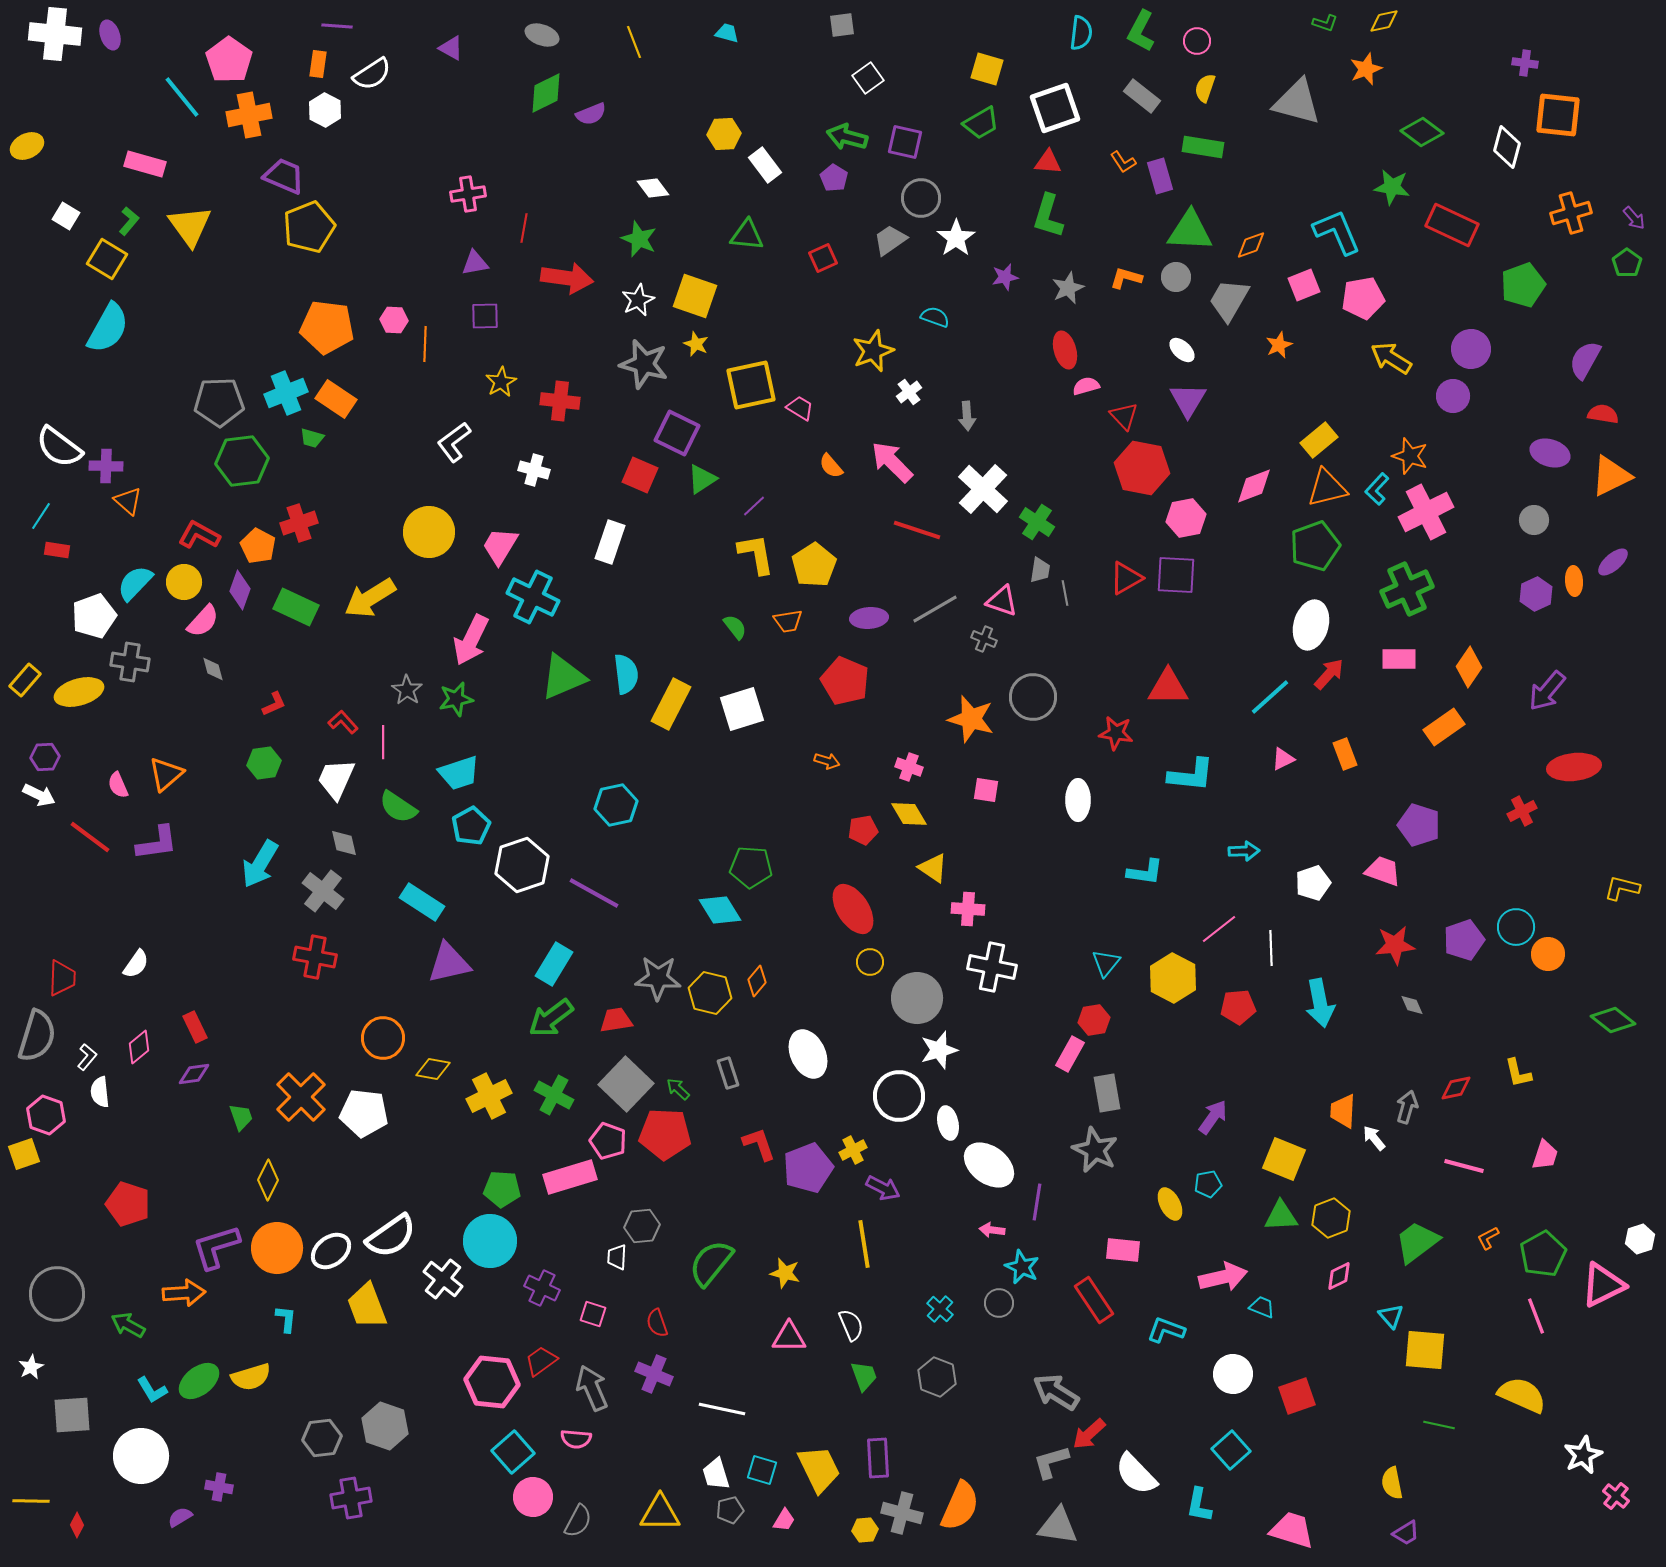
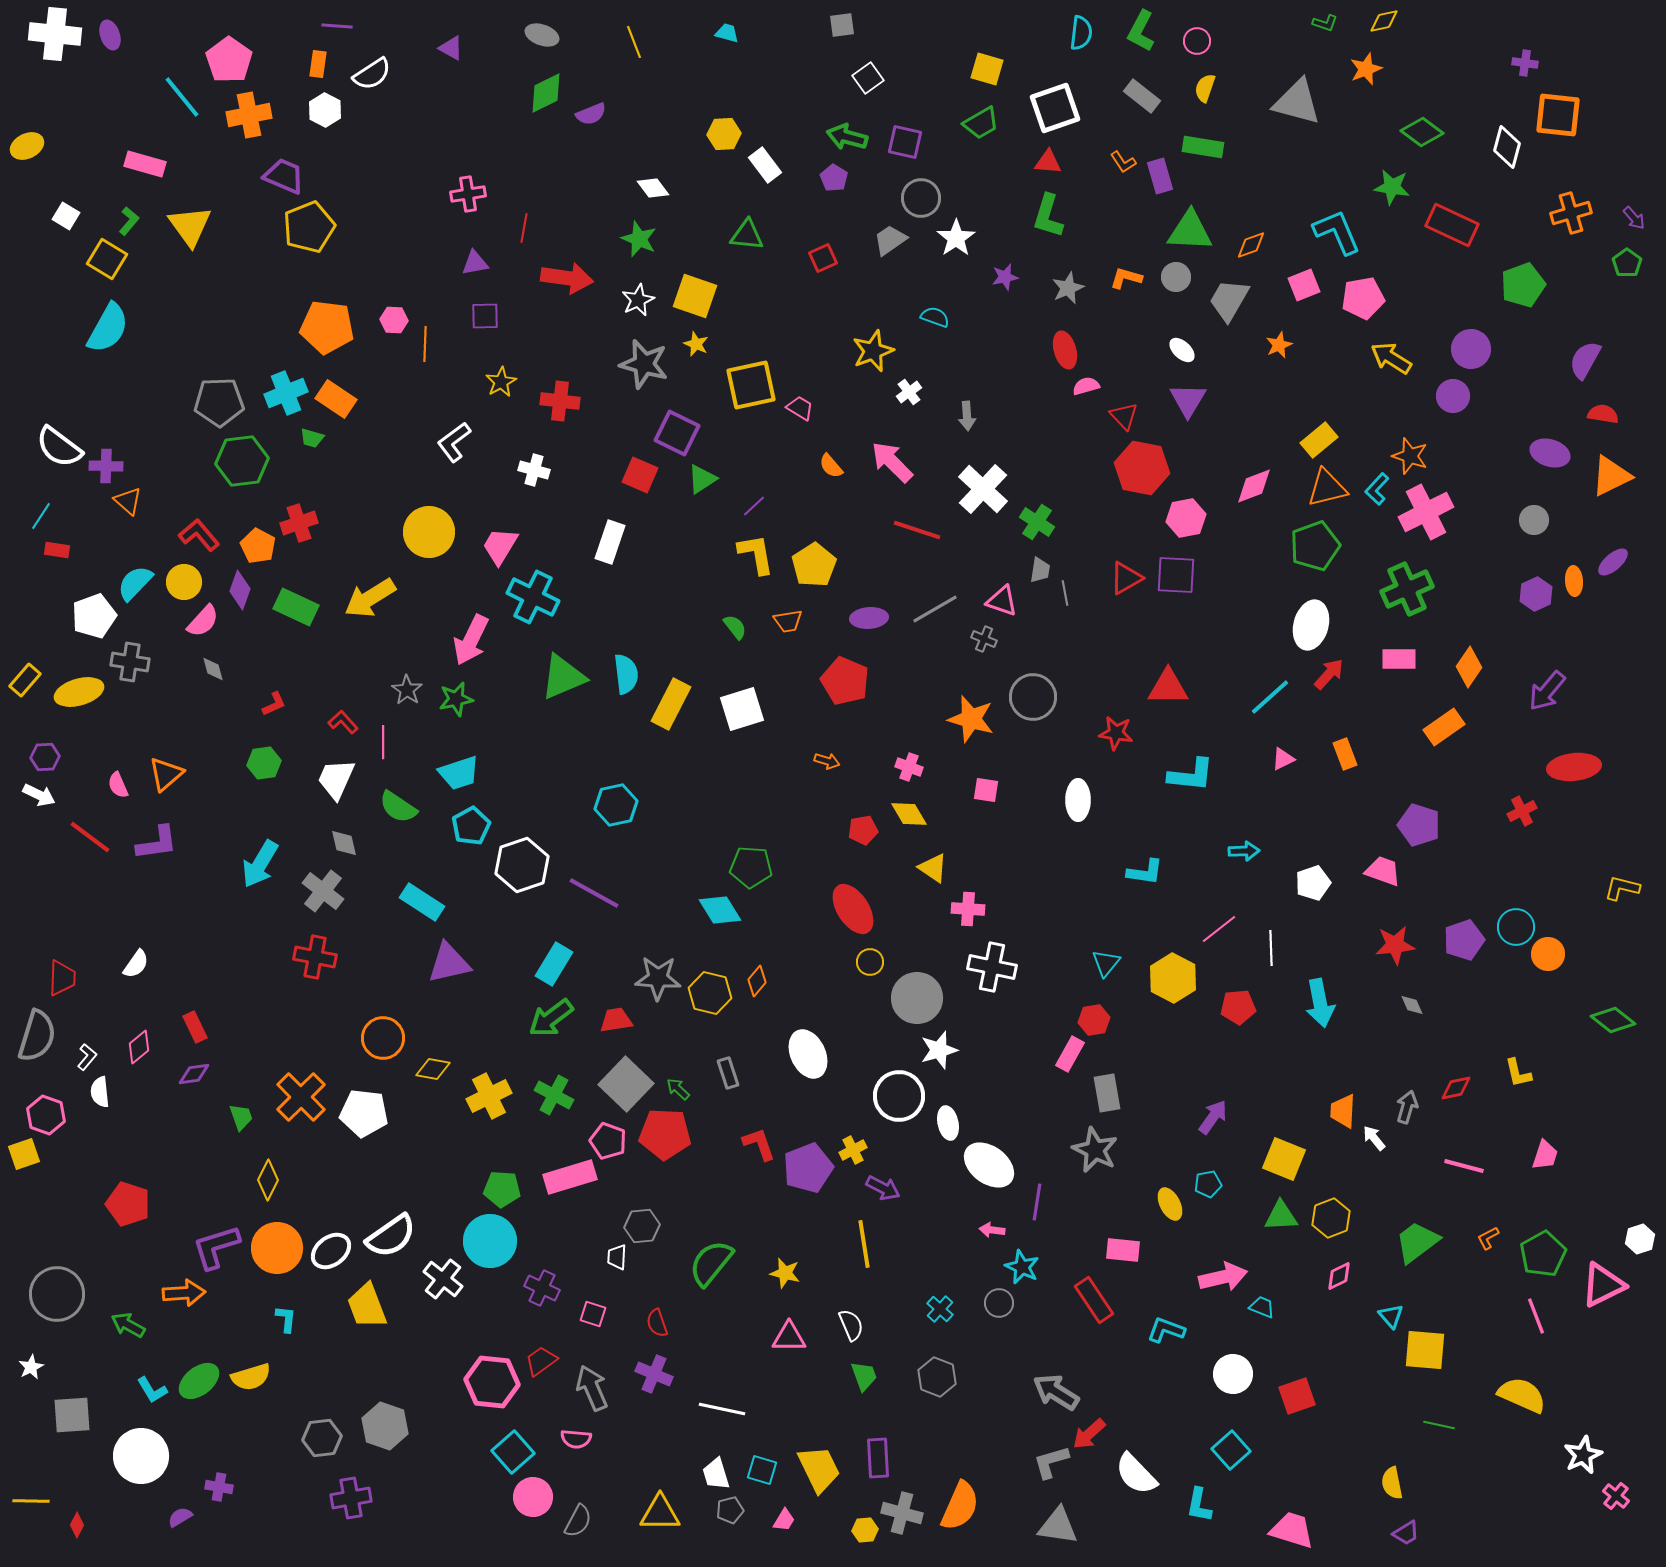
red L-shape at (199, 535): rotated 21 degrees clockwise
